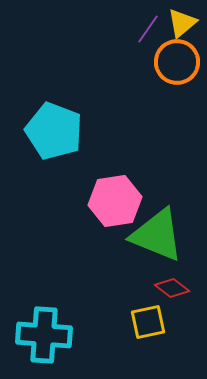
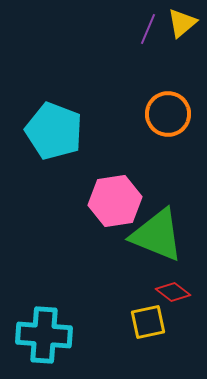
purple line: rotated 12 degrees counterclockwise
orange circle: moved 9 px left, 52 px down
red diamond: moved 1 px right, 4 px down
